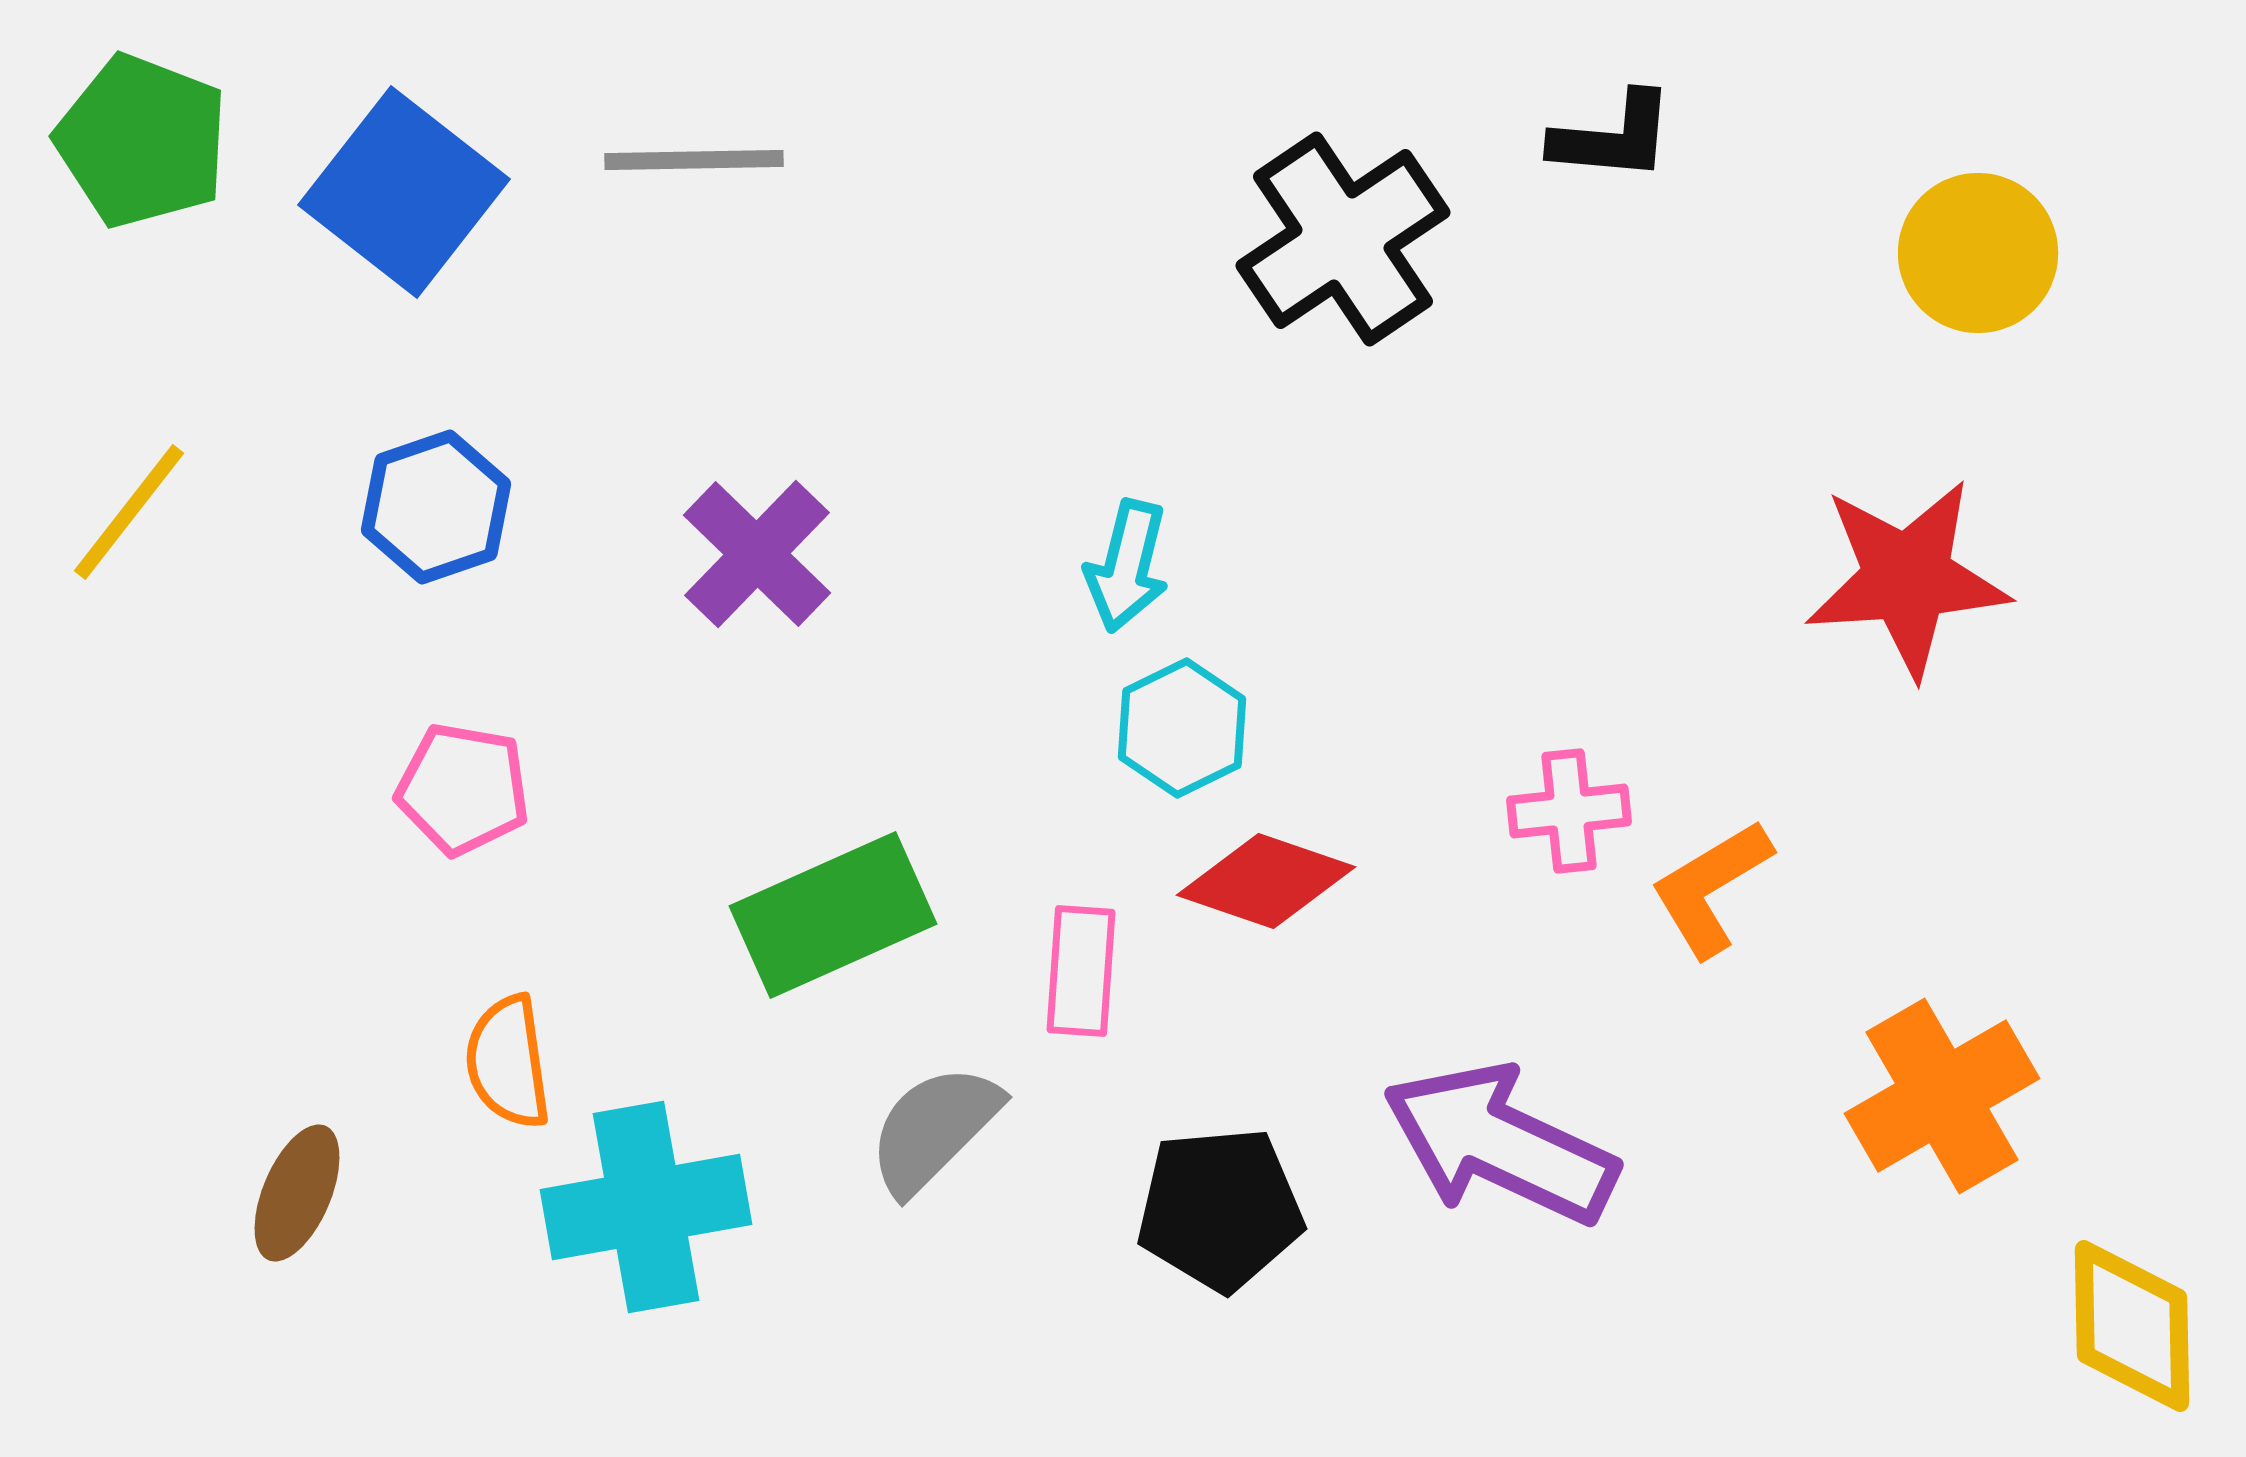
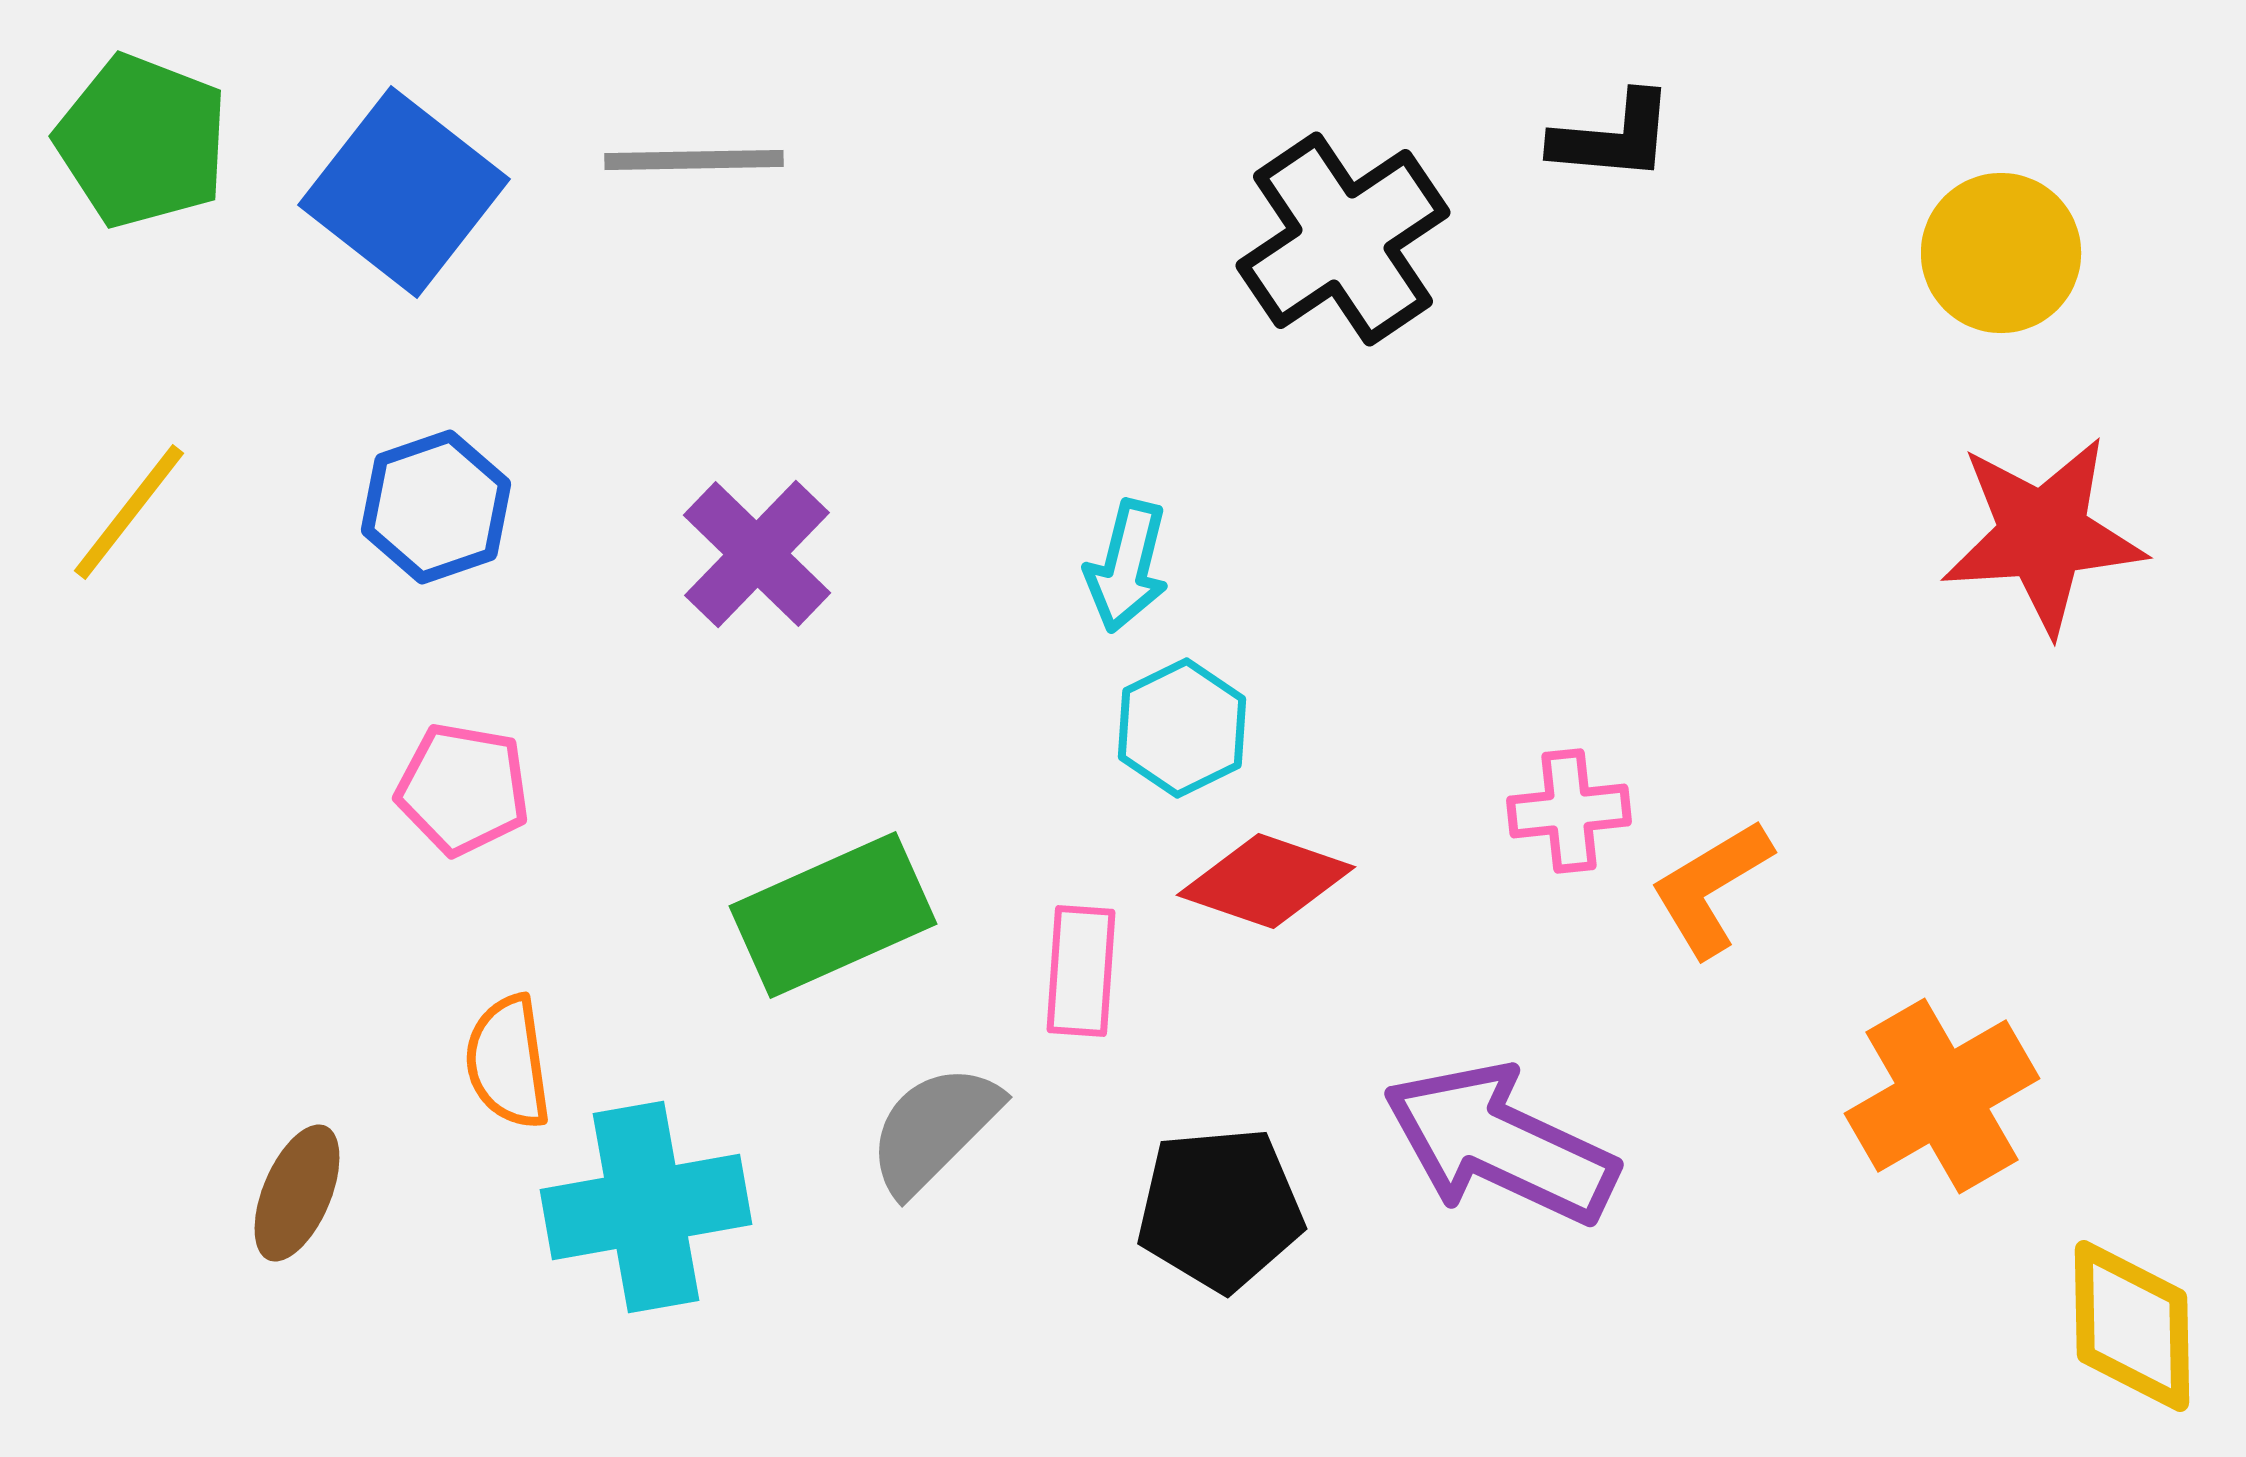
yellow circle: moved 23 px right
red star: moved 136 px right, 43 px up
